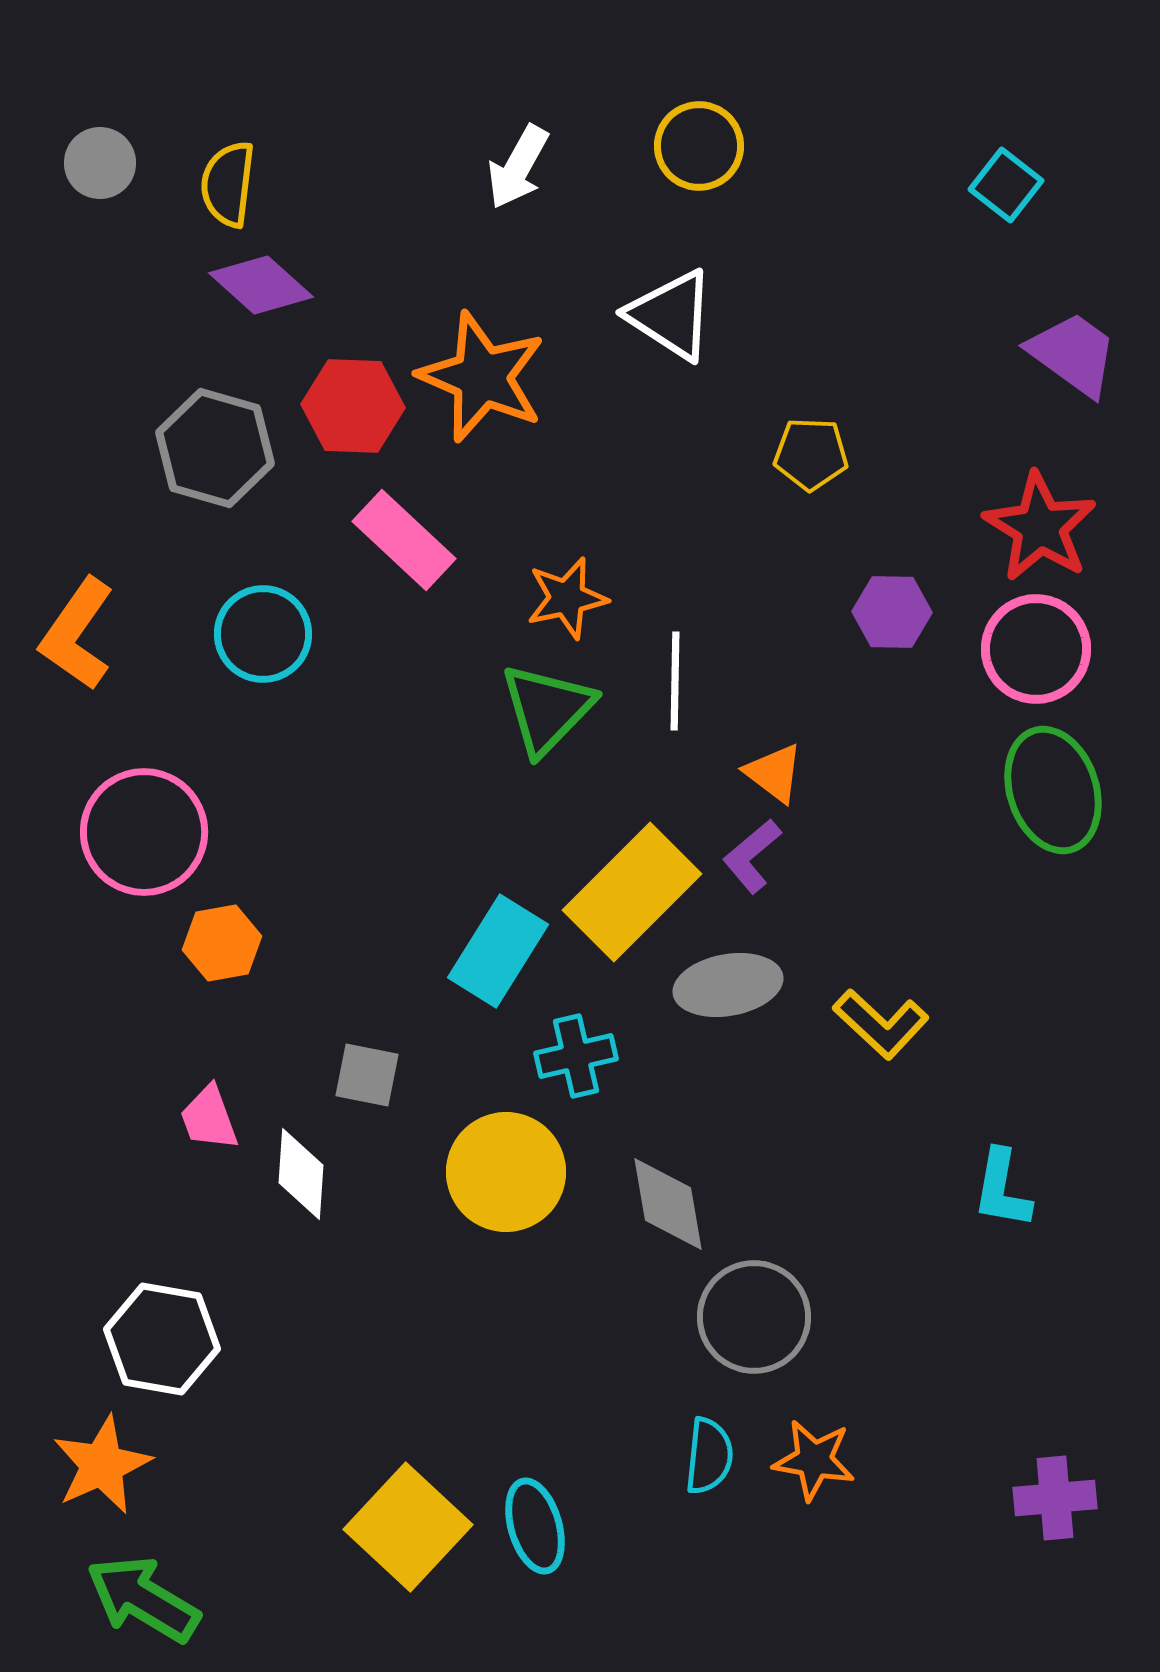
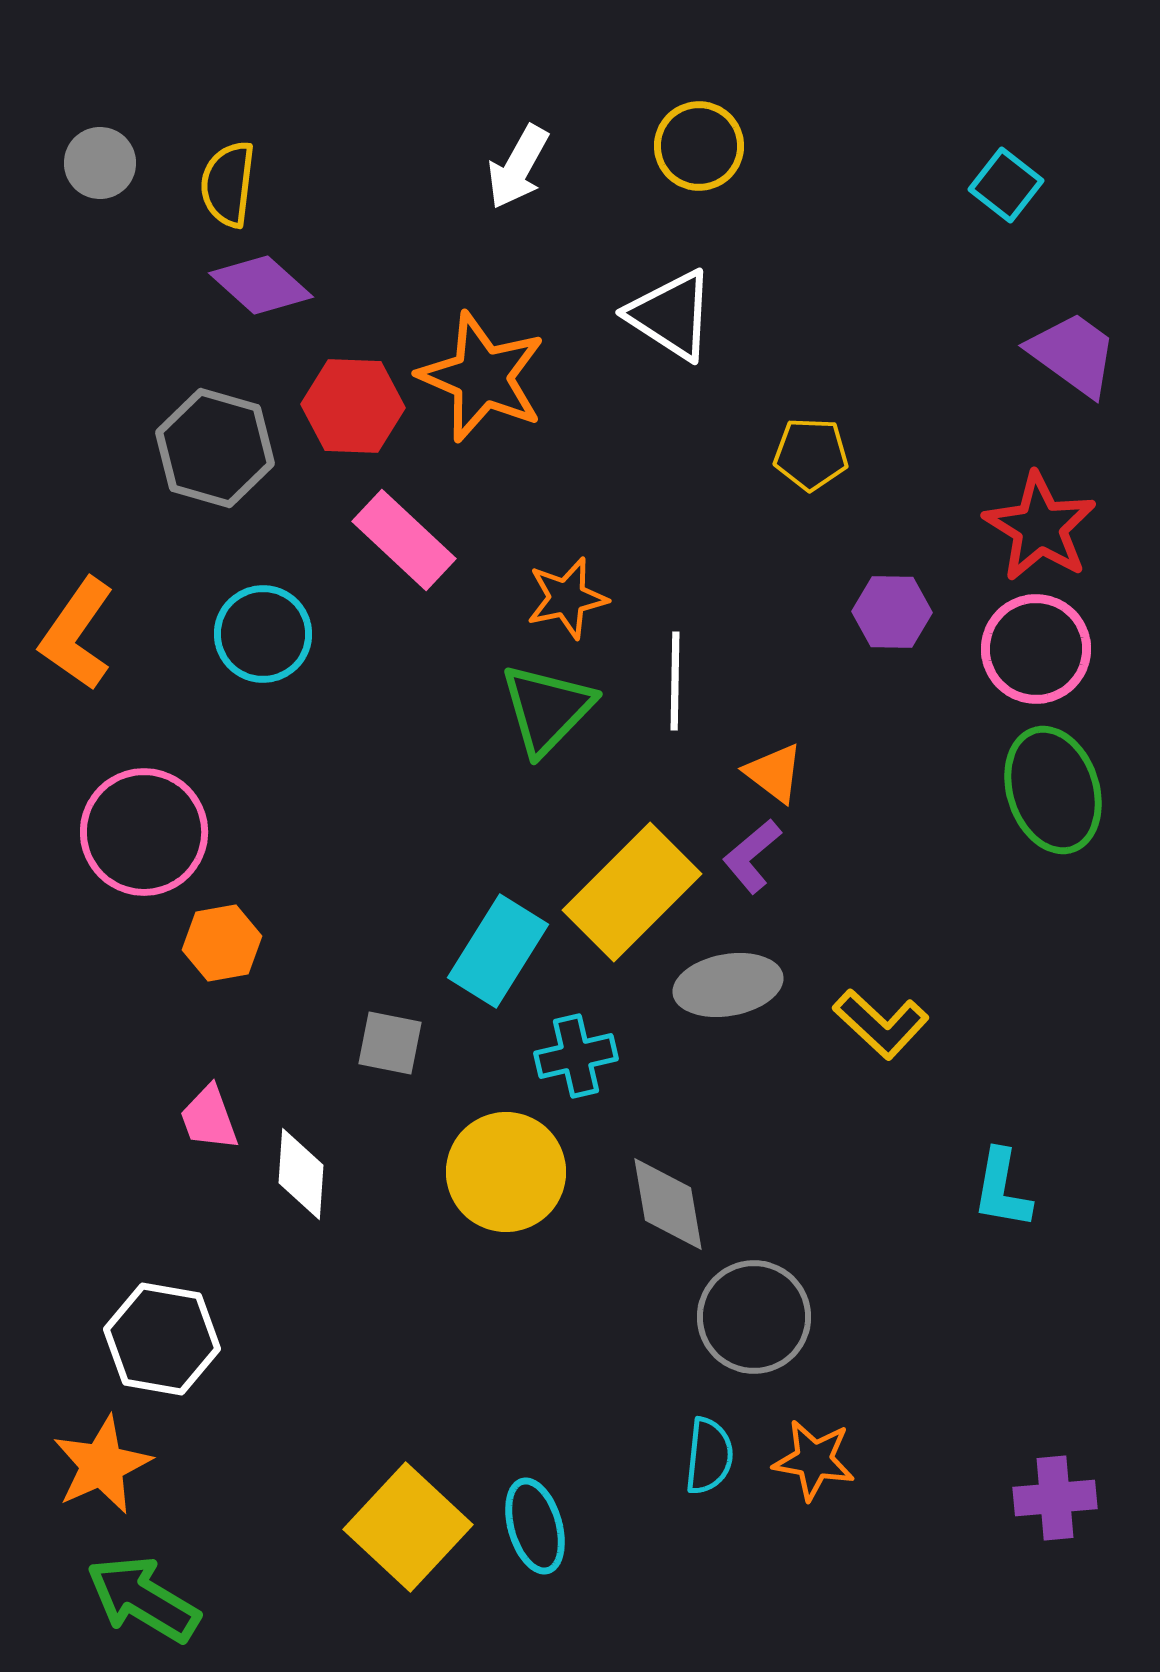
gray square at (367, 1075): moved 23 px right, 32 px up
